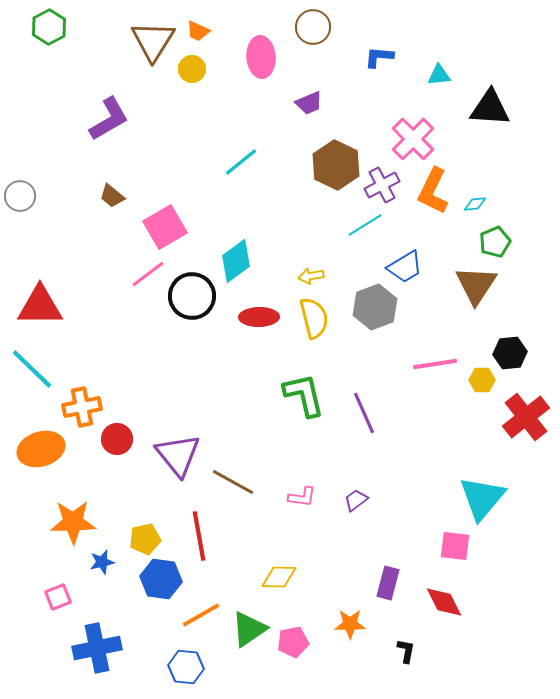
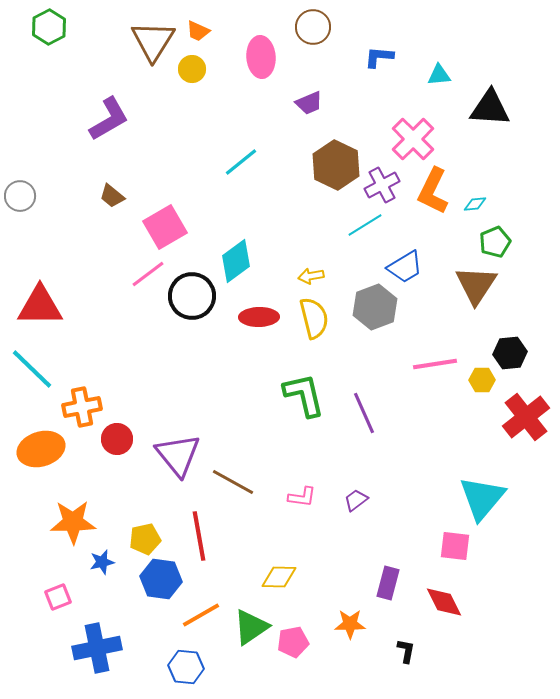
green triangle at (249, 629): moved 2 px right, 2 px up
